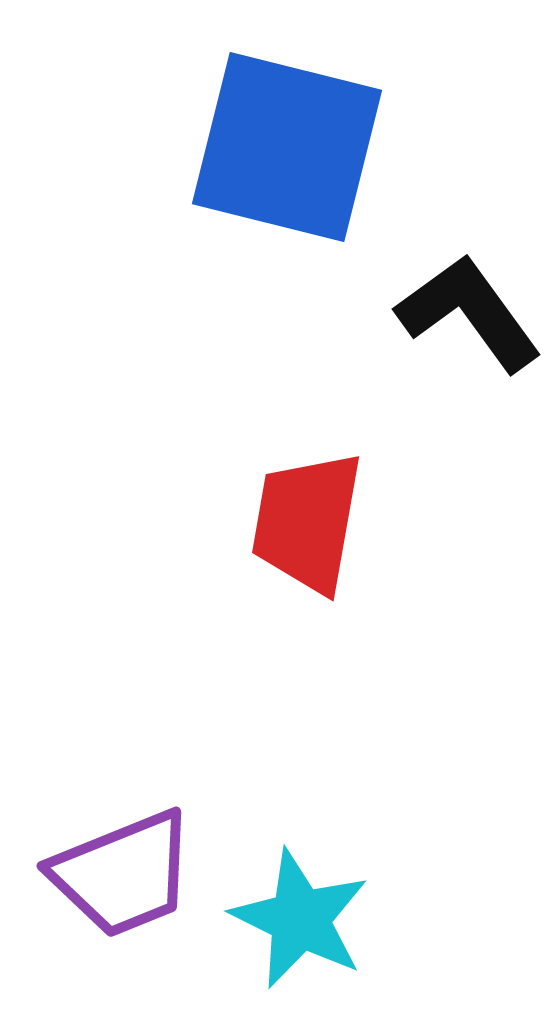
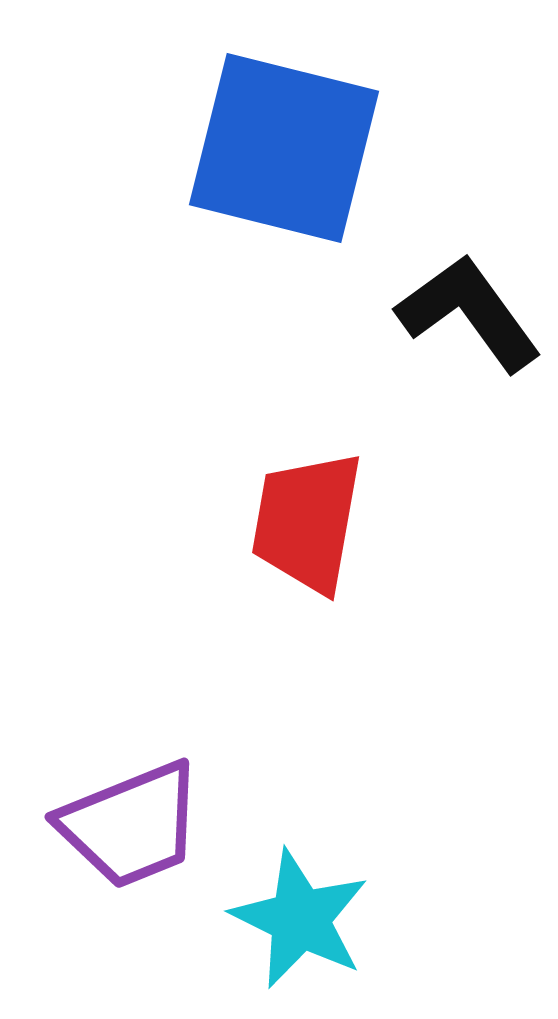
blue square: moved 3 px left, 1 px down
purple trapezoid: moved 8 px right, 49 px up
